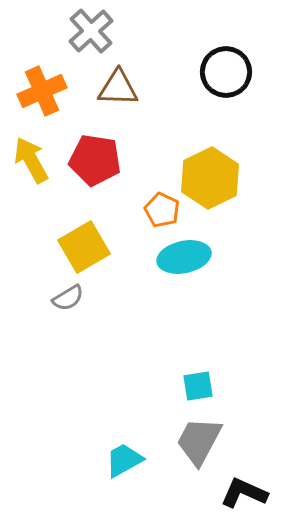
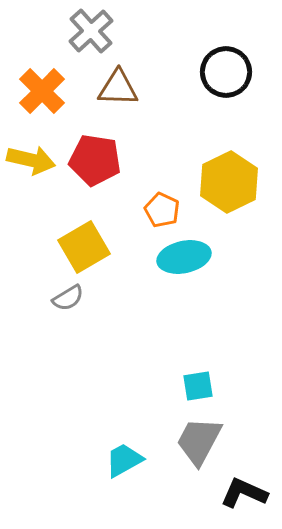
orange cross: rotated 21 degrees counterclockwise
yellow arrow: rotated 132 degrees clockwise
yellow hexagon: moved 19 px right, 4 px down
